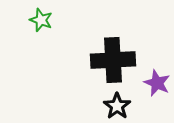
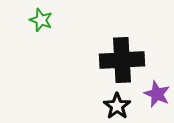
black cross: moved 9 px right
purple star: moved 11 px down
